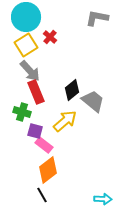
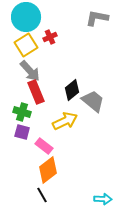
red cross: rotated 24 degrees clockwise
yellow arrow: rotated 15 degrees clockwise
purple square: moved 13 px left, 1 px down
pink rectangle: moved 1 px down
